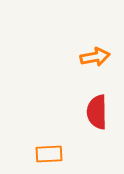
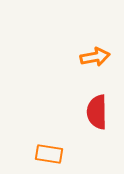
orange rectangle: rotated 12 degrees clockwise
